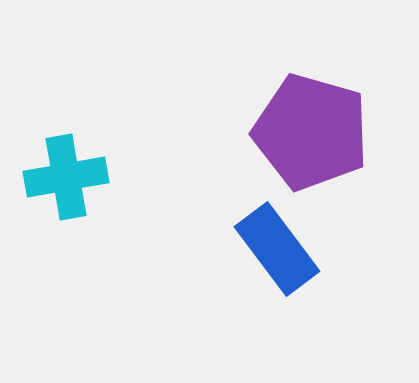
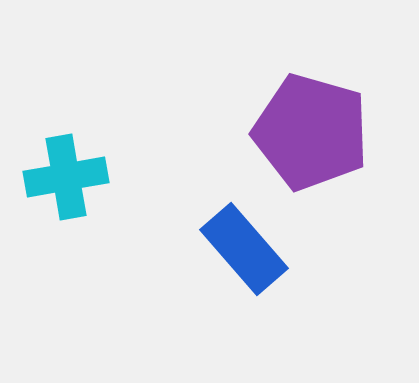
blue rectangle: moved 33 px left; rotated 4 degrees counterclockwise
